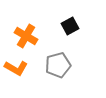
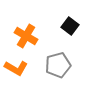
black square: rotated 24 degrees counterclockwise
